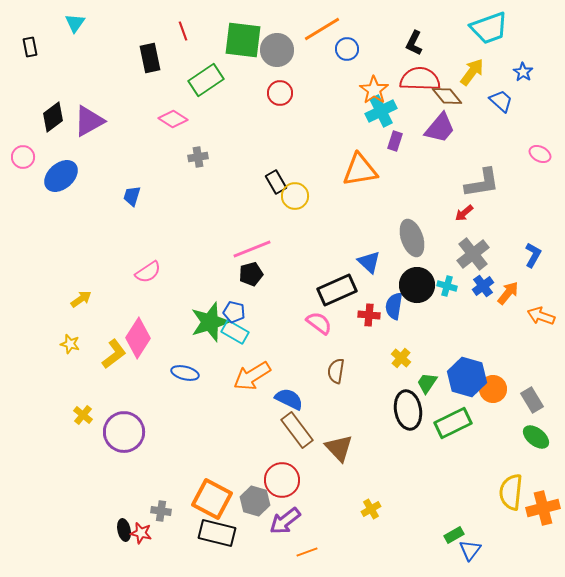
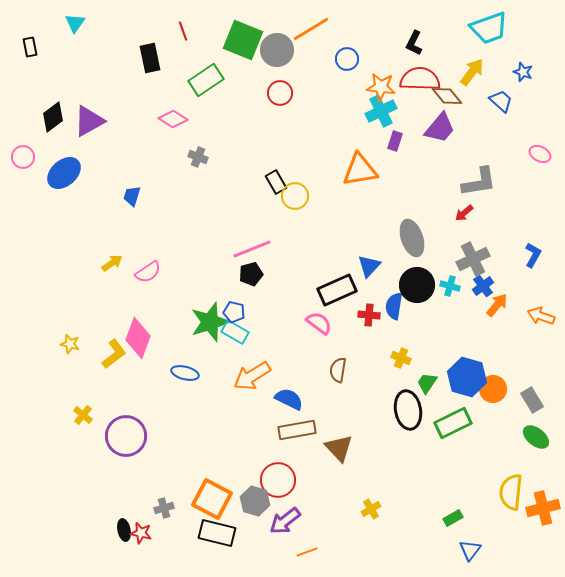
orange line at (322, 29): moved 11 px left
green square at (243, 40): rotated 15 degrees clockwise
blue circle at (347, 49): moved 10 px down
blue star at (523, 72): rotated 12 degrees counterclockwise
orange star at (374, 90): moved 7 px right, 3 px up; rotated 28 degrees counterclockwise
gray cross at (198, 157): rotated 30 degrees clockwise
blue ellipse at (61, 176): moved 3 px right, 3 px up
gray L-shape at (482, 183): moved 3 px left, 1 px up
gray cross at (473, 254): moved 5 px down; rotated 12 degrees clockwise
blue triangle at (369, 262): moved 4 px down; rotated 30 degrees clockwise
cyan cross at (447, 286): moved 3 px right
orange arrow at (508, 293): moved 11 px left, 12 px down
yellow arrow at (81, 299): moved 31 px right, 36 px up
pink diamond at (138, 338): rotated 12 degrees counterclockwise
yellow cross at (401, 358): rotated 18 degrees counterclockwise
brown semicircle at (336, 371): moved 2 px right, 1 px up
brown rectangle at (297, 430): rotated 63 degrees counterclockwise
purple circle at (124, 432): moved 2 px right, 4 px down
red circle at (282, 480): moved 4 px left
gray cross at (161, 511): moved 3 px right, 3 px up; rotated 24 degrees counterclockwise
green rectangle at (454, 535): moved 1 px left, 17 px up
